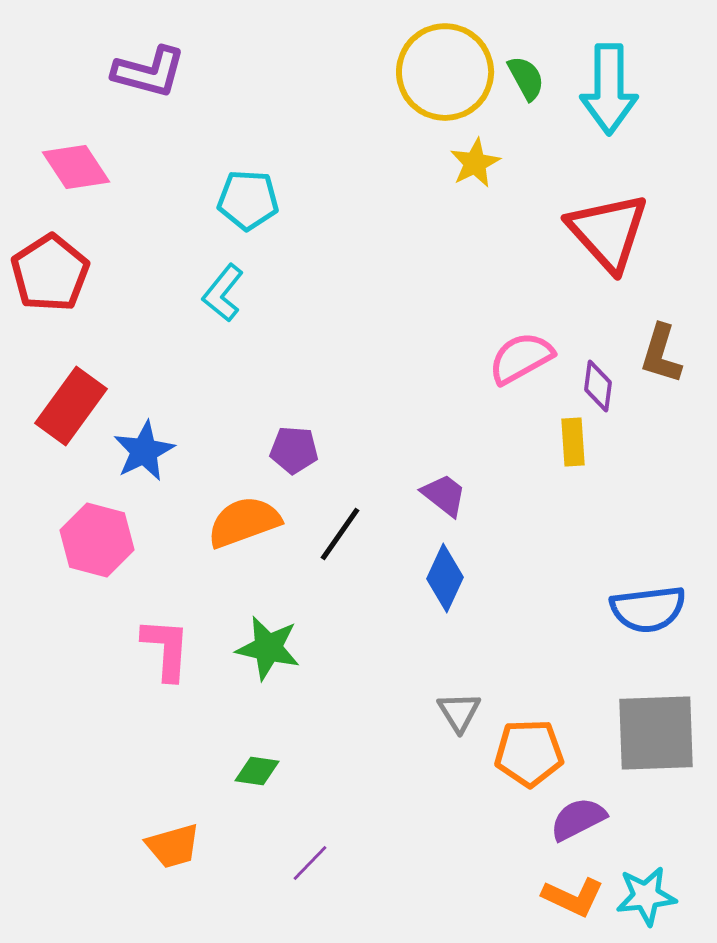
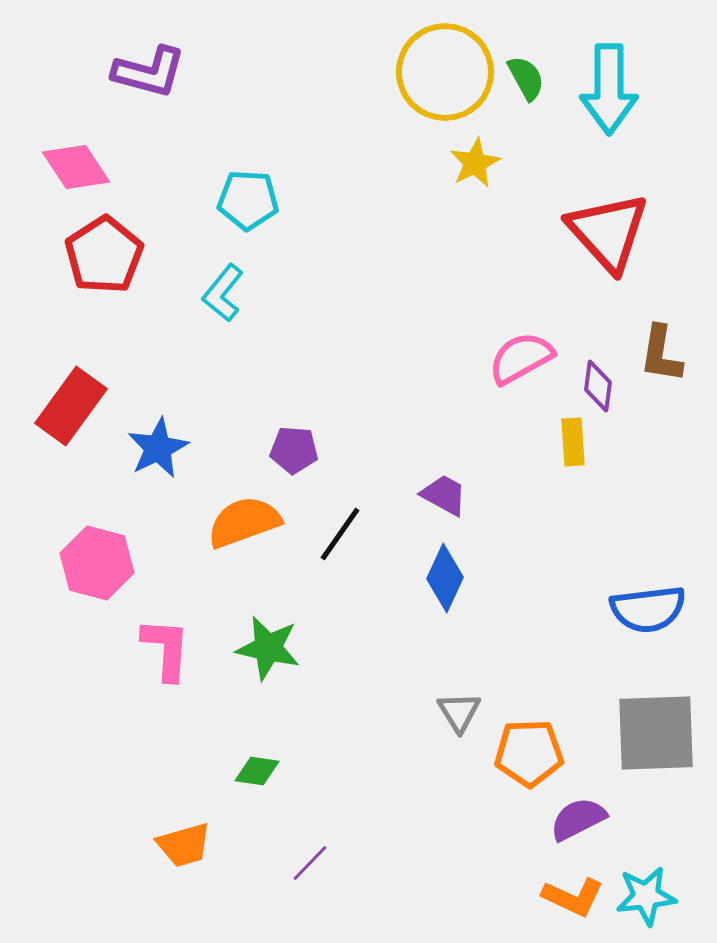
red pentagon: moved 54 px right, 18 px up
brown L-shape: rotated 8 degrees counterclockwise
blue star: moved 14 px right, 3 px up
purple trapezoid: rotated 9 degrees counterclockwise
pink hexagon: moved 23 px down
orange trapezoid: moved 11 px right, 1 px up
